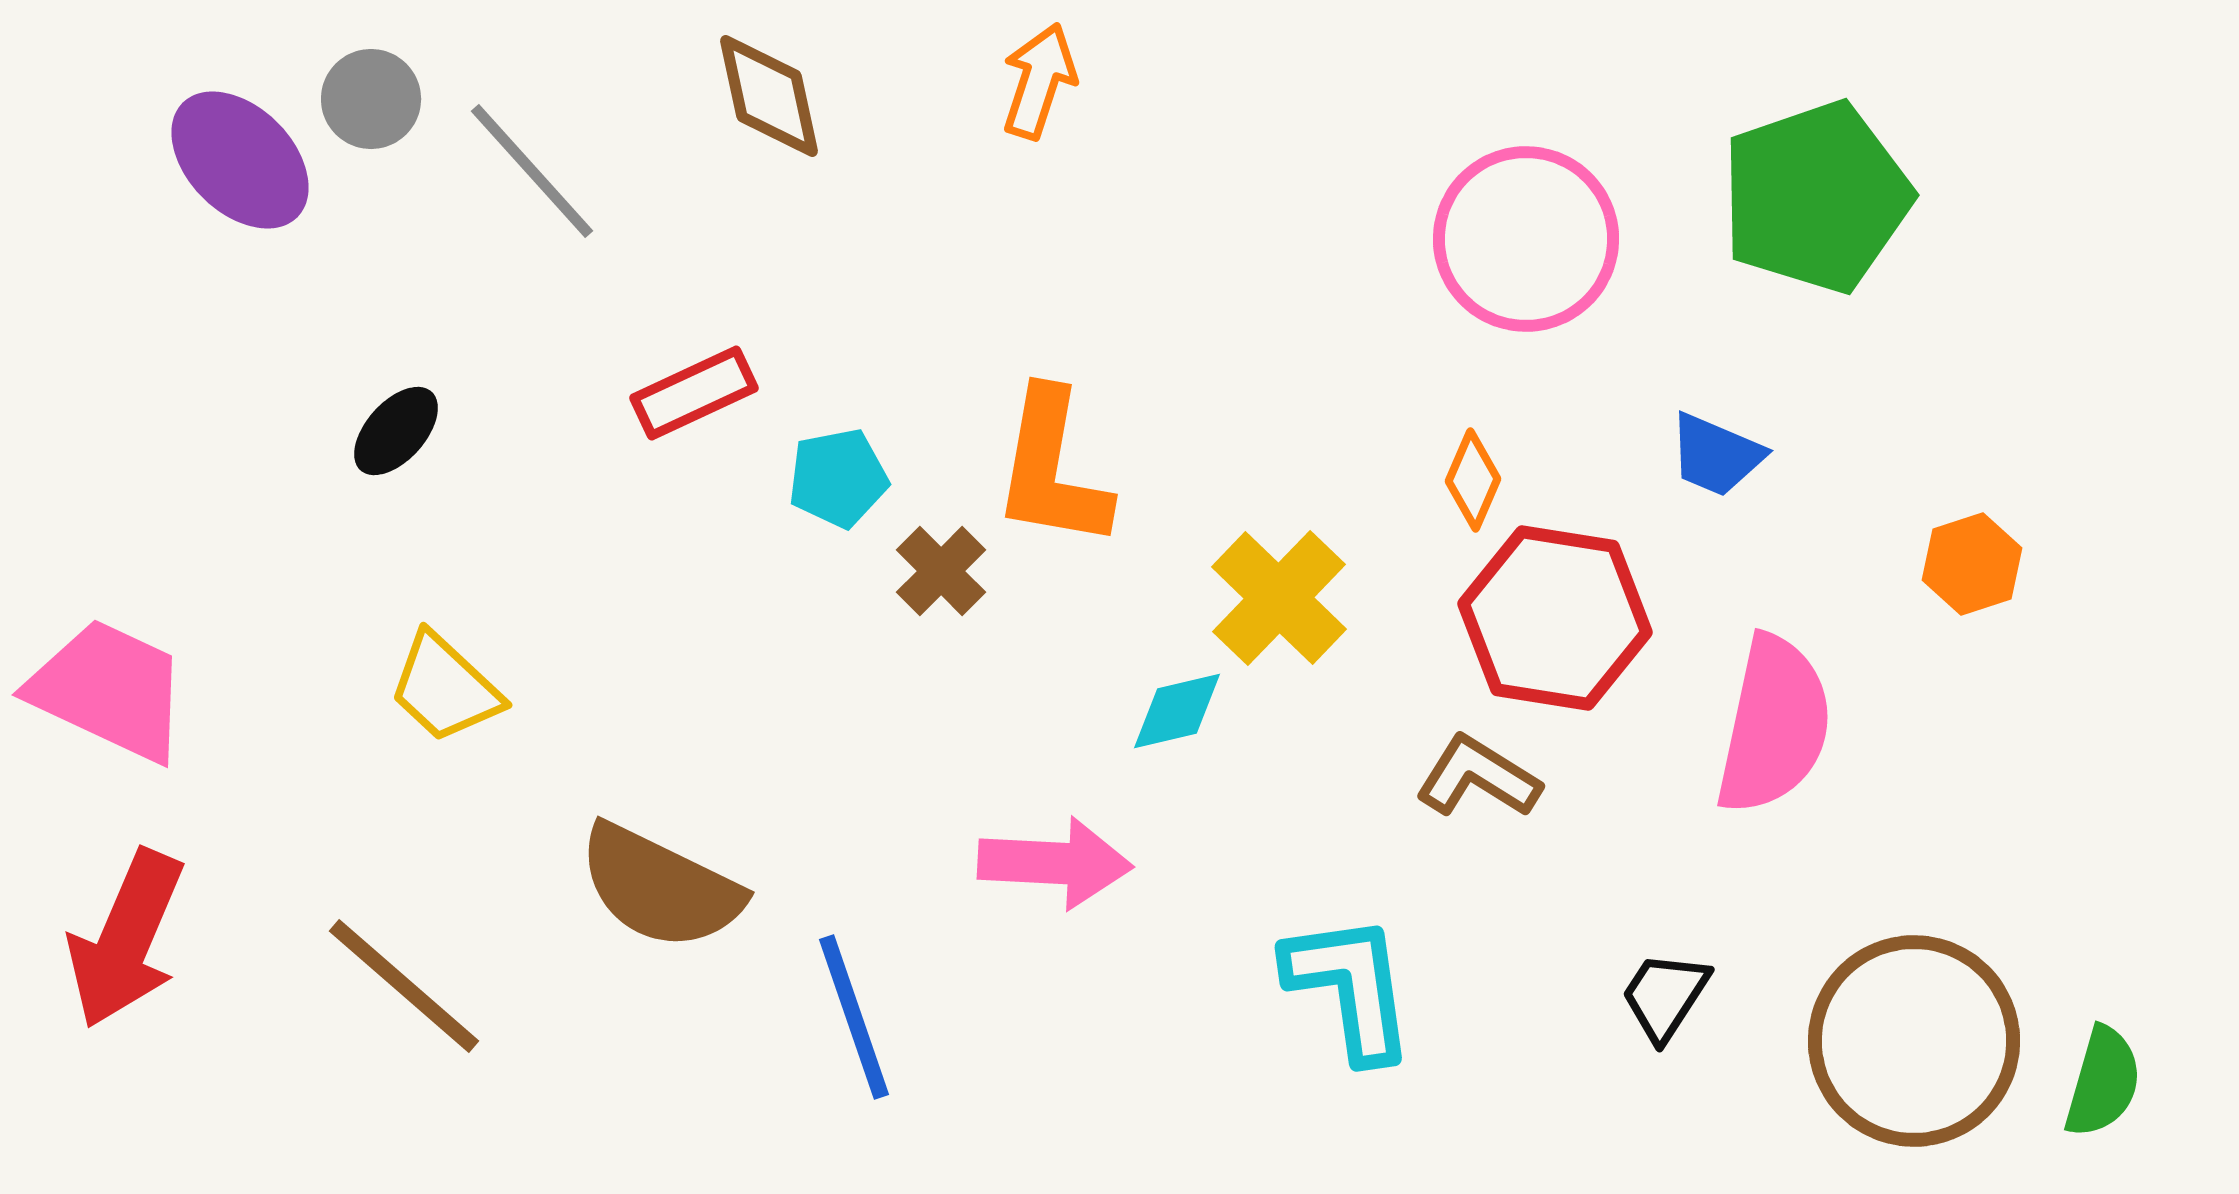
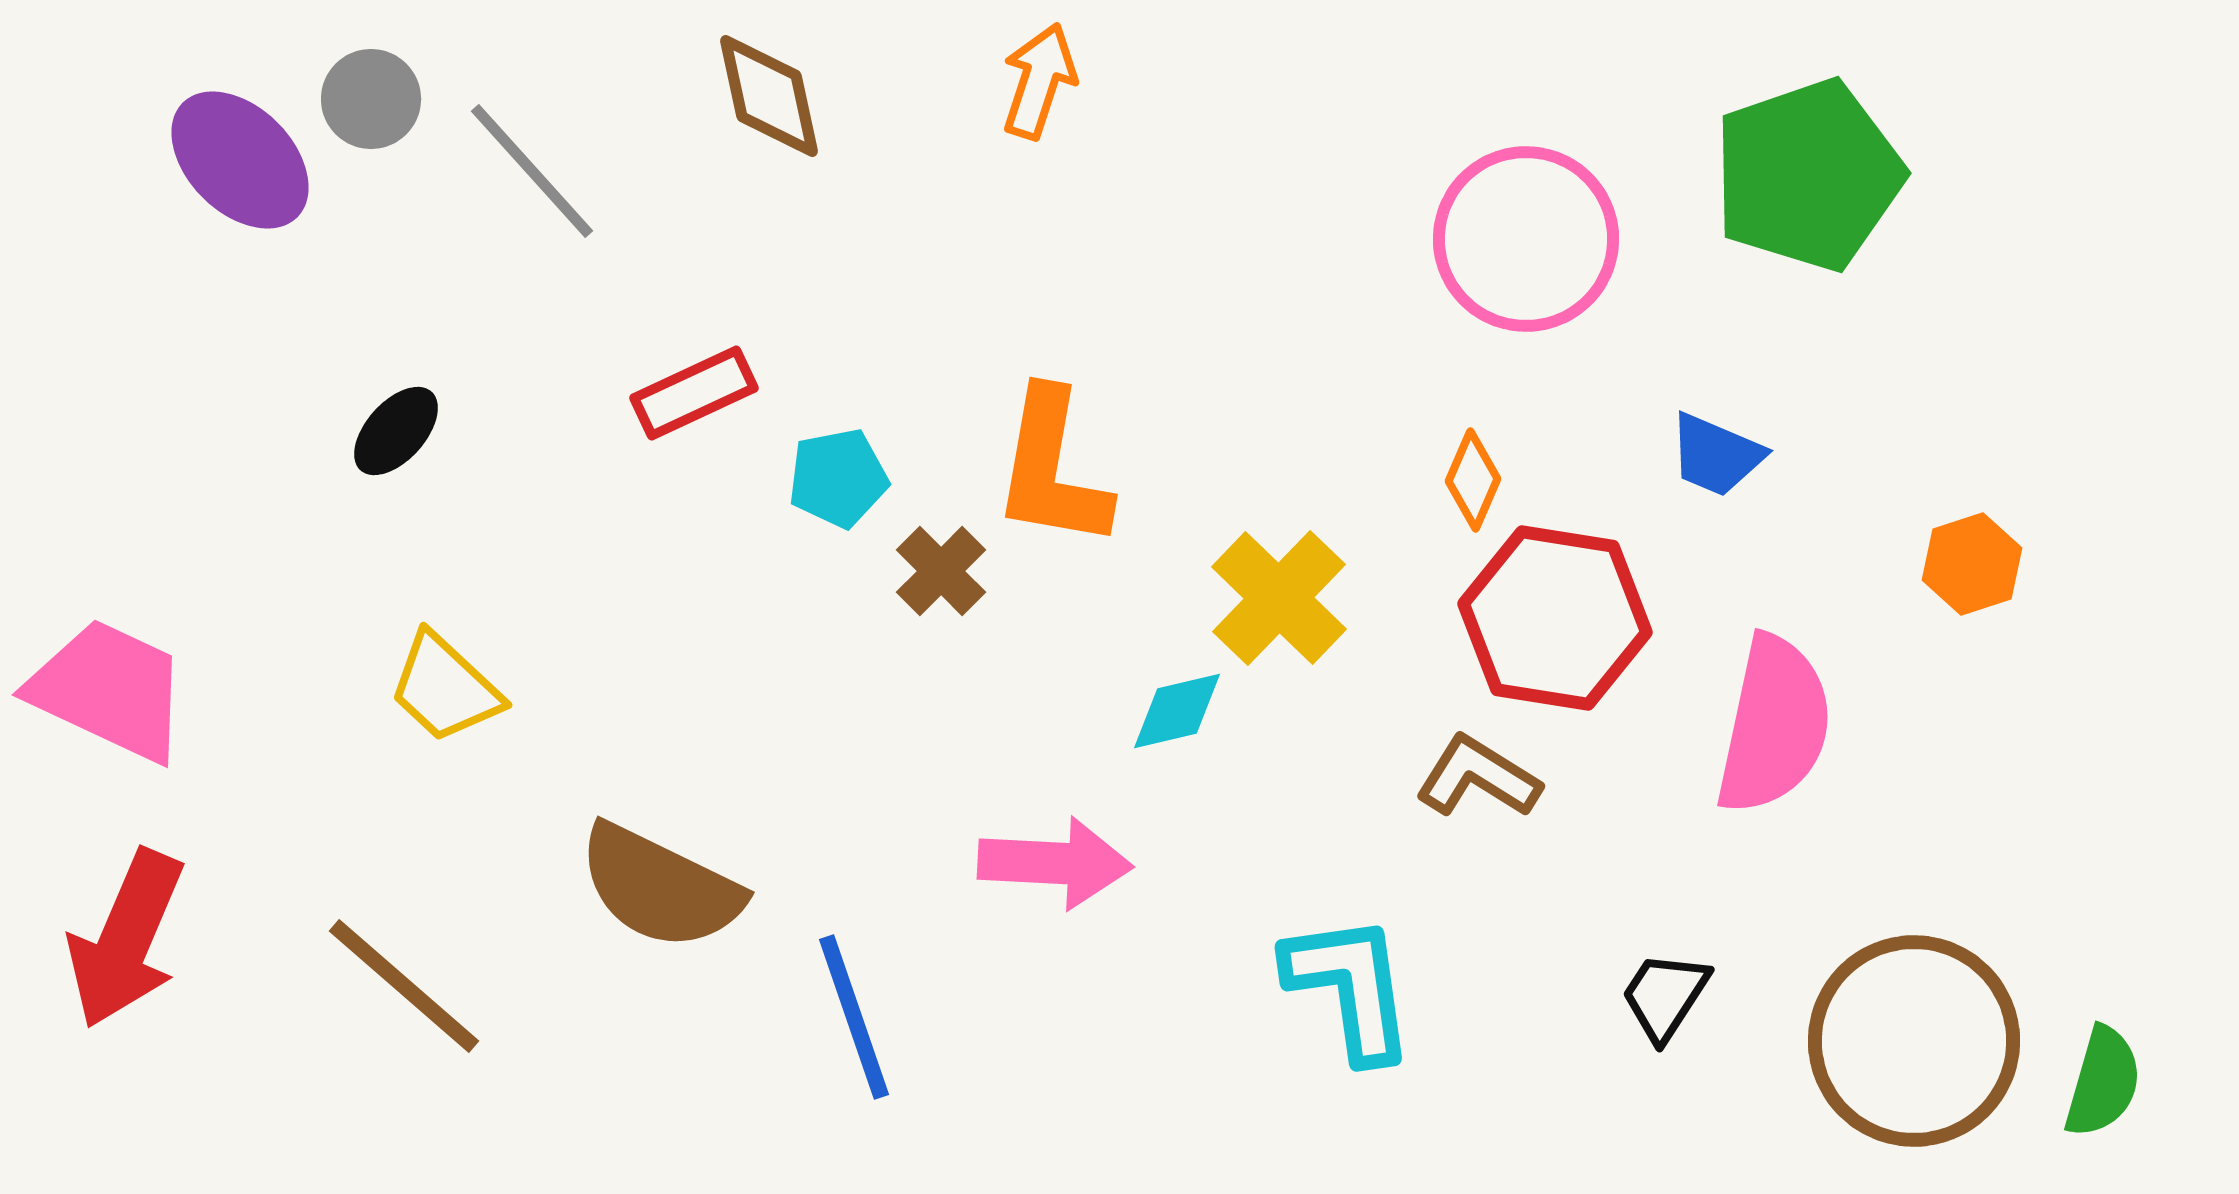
green pentagon: moved 8 px left, 22 px up
